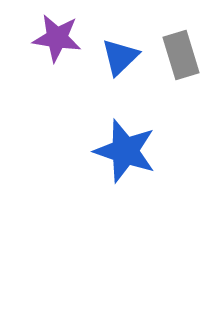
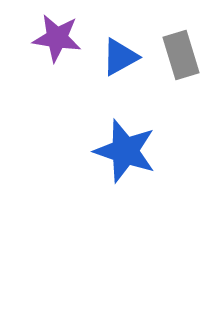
blue triangle: rotated 15 degrees clockwise
